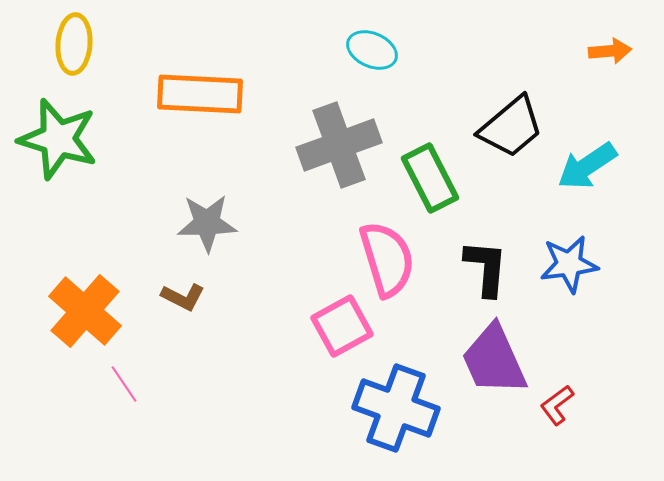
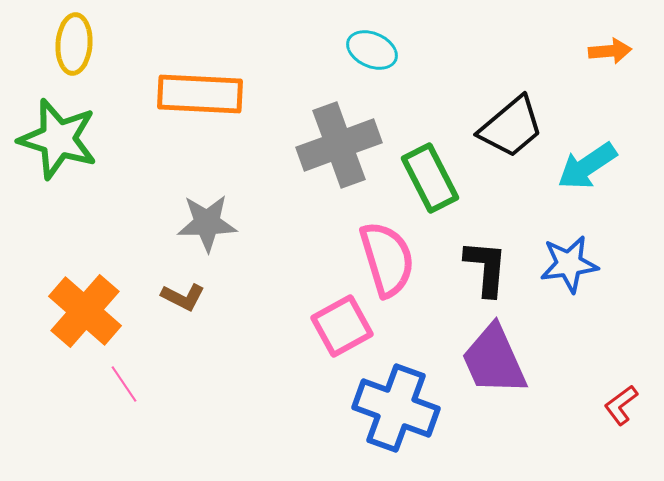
red L-shape: moved 64 px right
